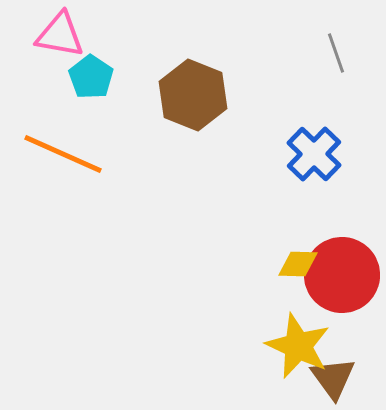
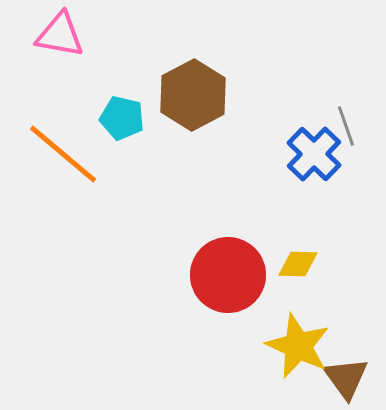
gray line: moved 10 px right, 73 px down
cyan pentagon: moved 31 px right, 41 px down; rotated 21 degrees counterclockwise
brown hexagon: rotated 10 degrees clockwise
orange line: rotated 16 degrees clockwise
red circle: moved 114 px left
brown triangle: moved 13 px right
